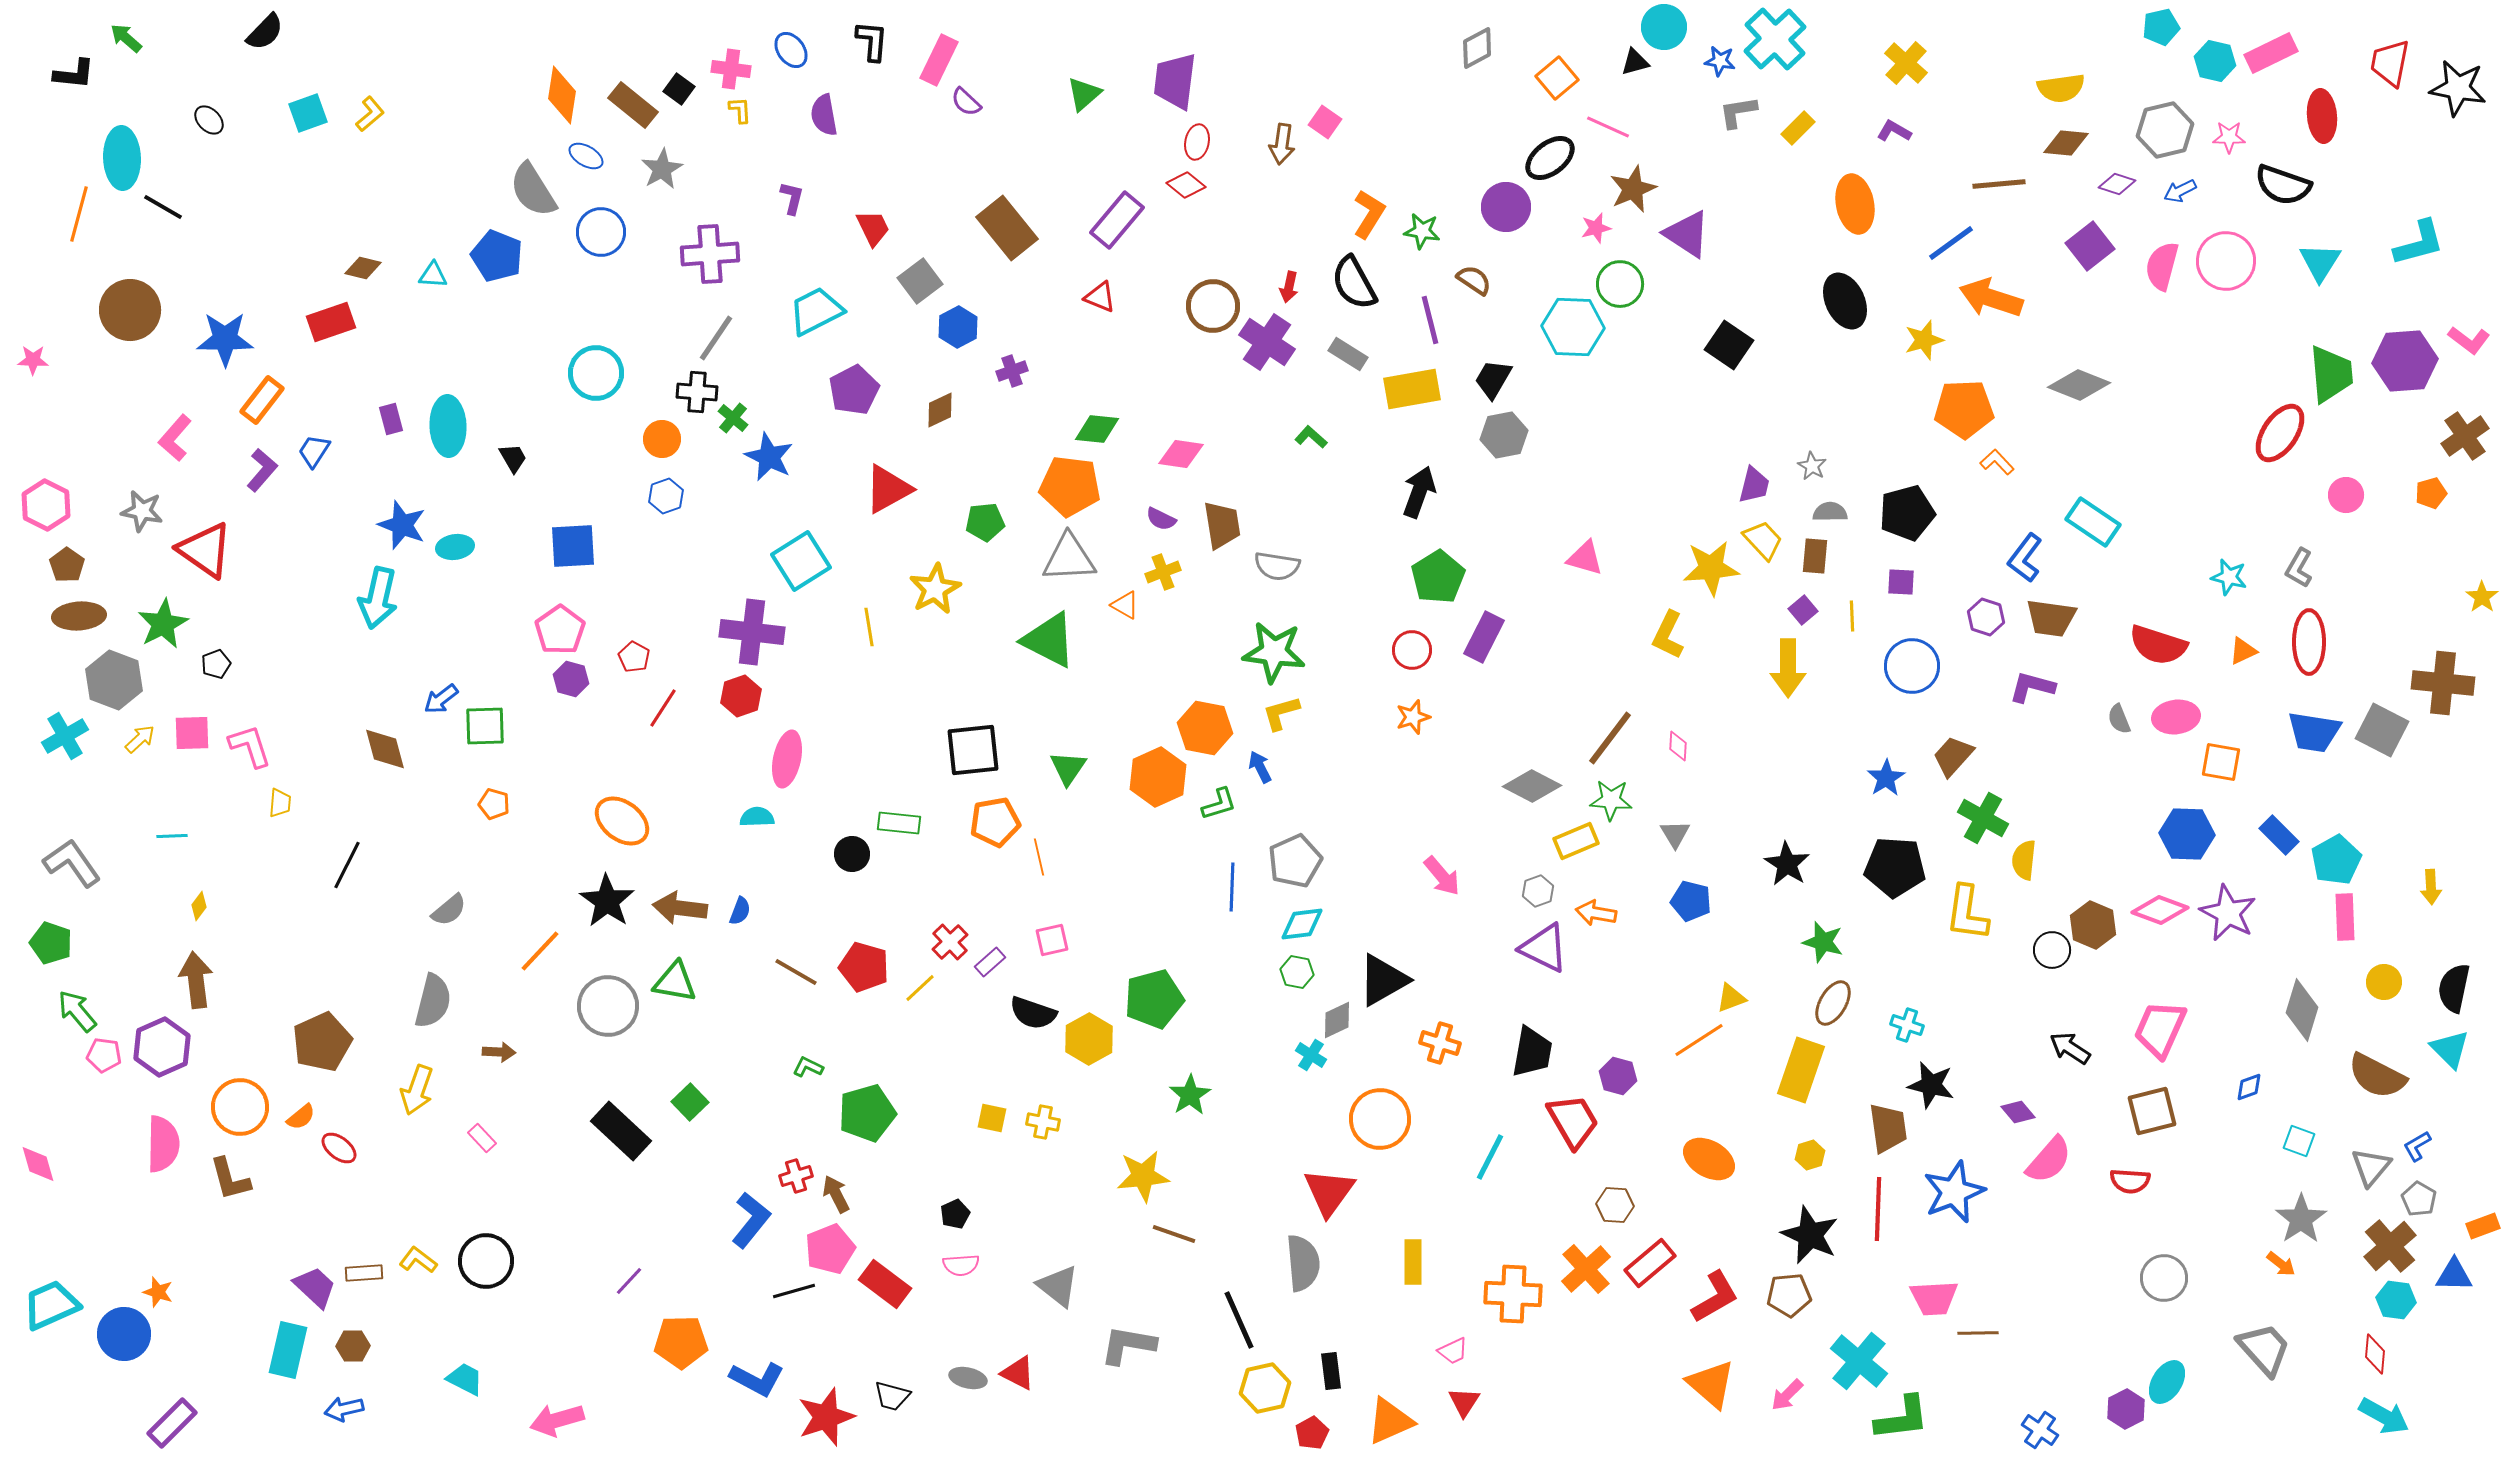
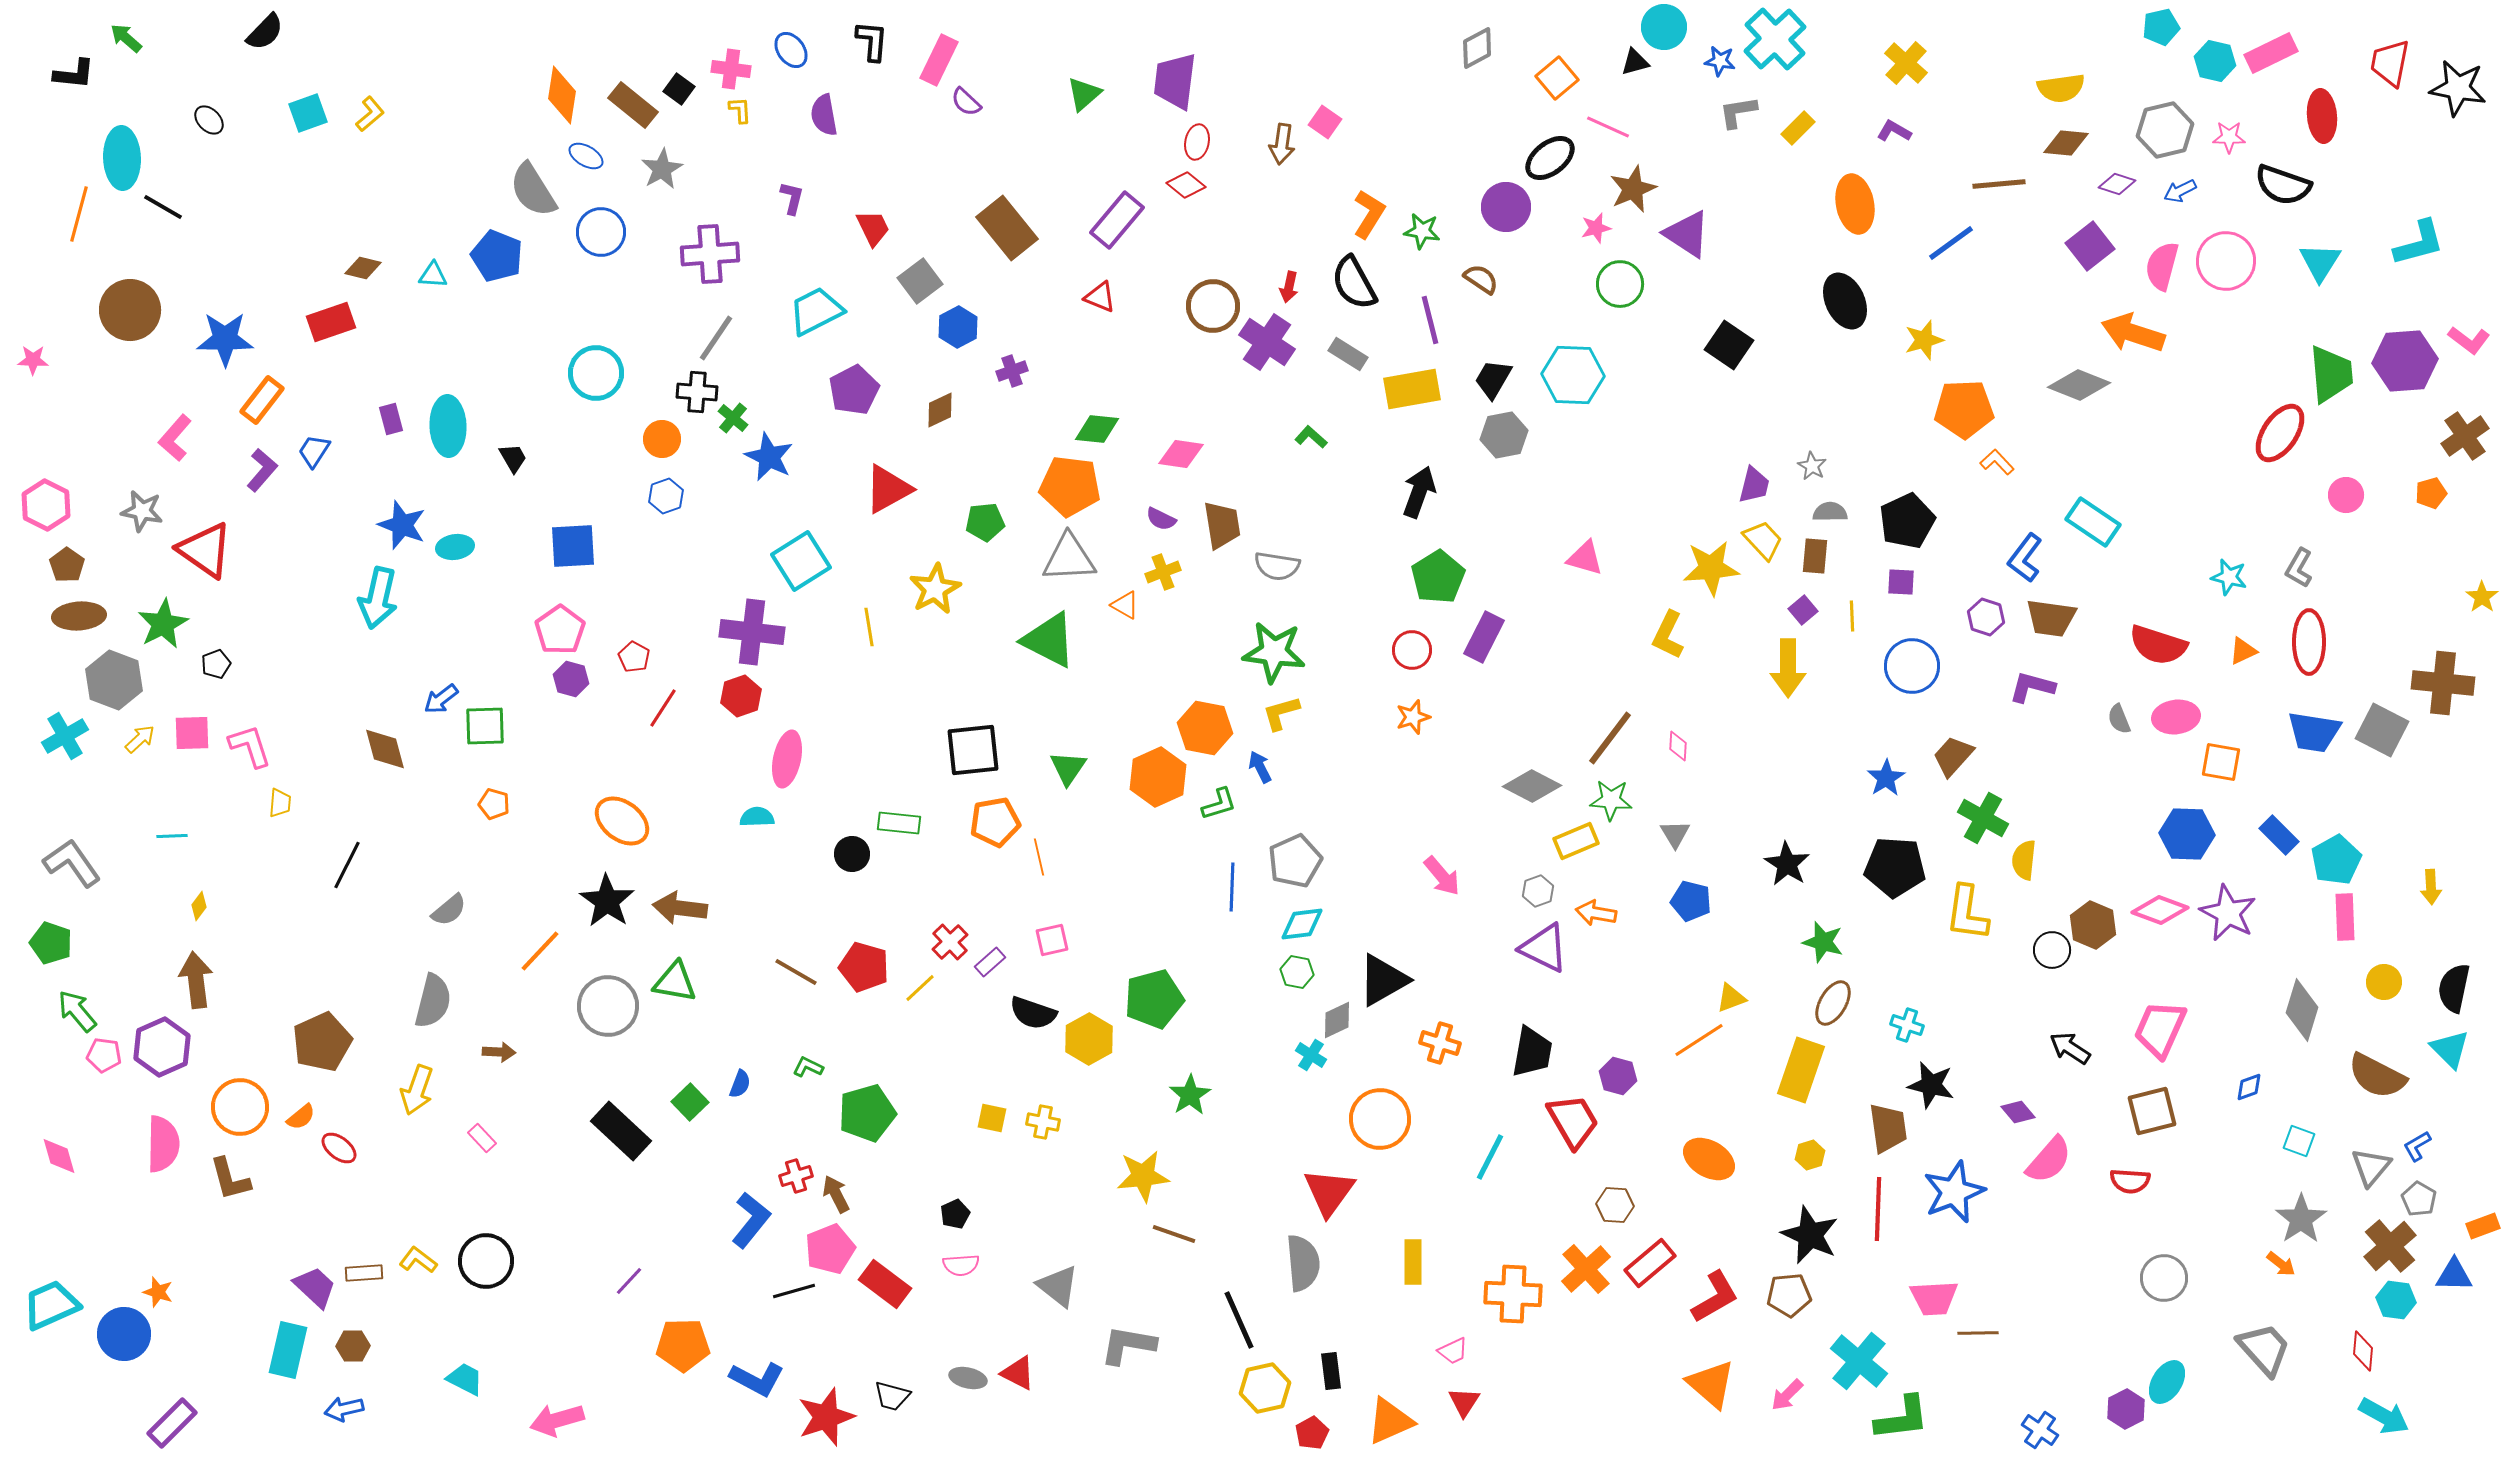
brown semicircle at (1474, 280): moved 7 px right, 1 px up
orange arrow at (1991, 298): moved 142 px right, 35 px down
cyan hexagon at (1573, 327): moved 48 px down
black pentagon at (1907, 513): moved 8 px down; rotated 10 degrees counterclockwise
blue semicircle at (740, 911): moved 173 px down
pink diamond at (38, 1164): moved 21 px right, 8 px up
orange pentagon at (681, 1342): moved 2 px right, 3 px down
red diamond at (2375, 1354): moved 12 px left, 3 px up
